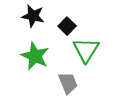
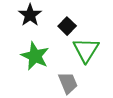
black star: moved 3 px left, 1 px up; rotated 25 degrees clockwise
